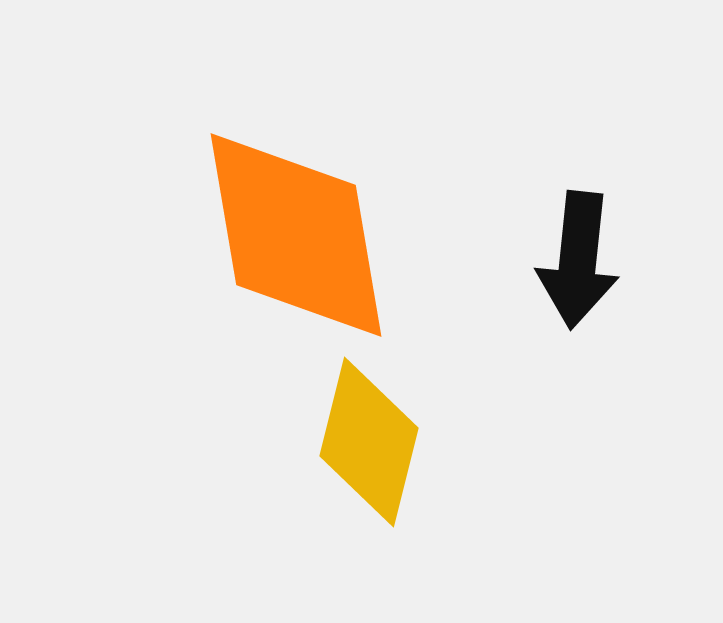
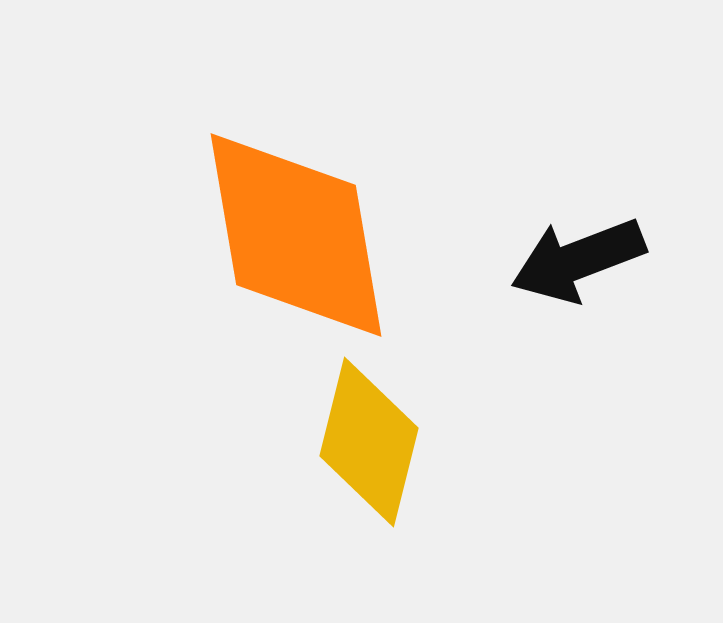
black arrow: rotated 63 degrees clockwise
